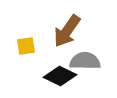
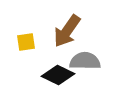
yellow square: moved 4 px up
black diamond: moved 2 px left, 1 px up
